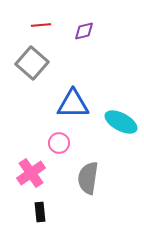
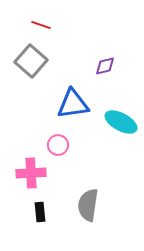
red line: rotated 24 degrees clockwise
purple diamond: moved 21 px right, 35 px down
gray square: moved 1 px left, 2 px up
blue triangle: rotated 8 degrees counterclockwise
pink circle: moved 1 px left, 2 px down
pink cross: rotated 32 degrees clockwise
gray semicircle: moved 27 px down
